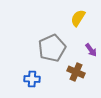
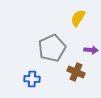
purple arrow: rotated 48 degrees counterclockwise
